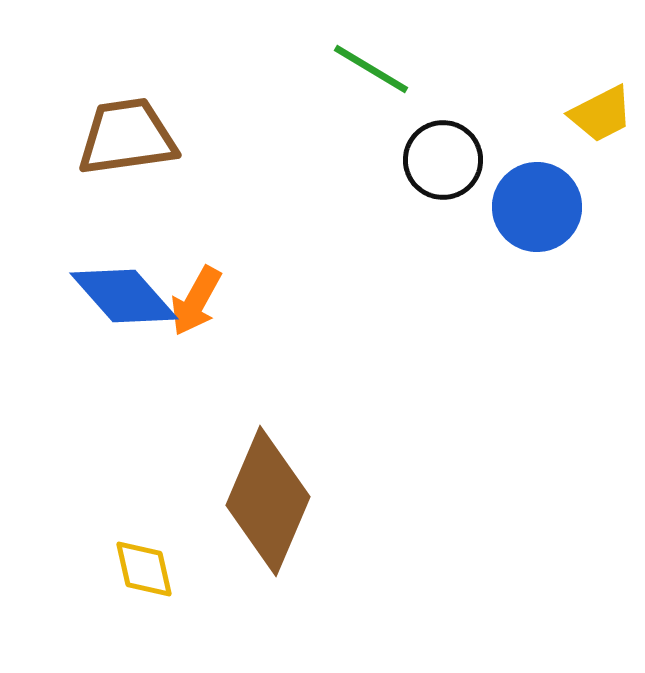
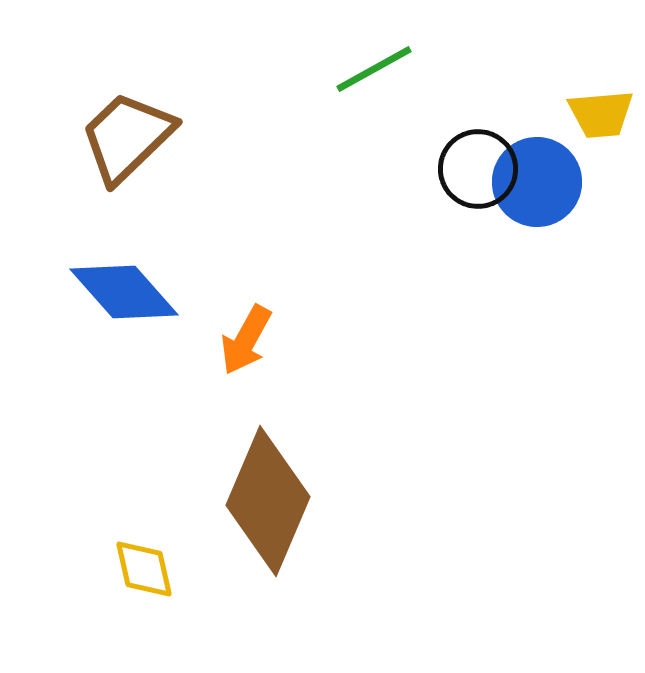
green line: moved 3 px right; rotated 60 degrees counterclockwise
yellow trapezoid: rotated 22 degrees clockwise
brown trapezoid: rotated 36 degrees counterclockwise
black circle: moved 35 px right, 9 px down
blue circle: moved 25 px up
blue diamond: moved 4 px up
orange arrow: moved 50 px right, 39 px down
